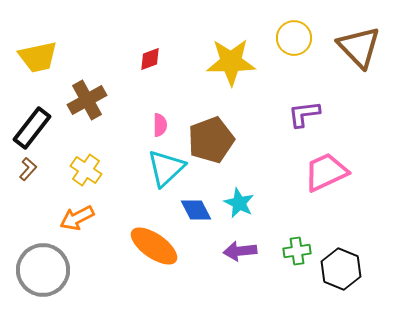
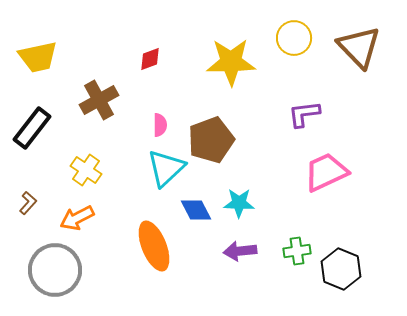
brown cross: moved 12 px right
brown L-shape: moved 34 px down
cyan star: rotated 24 degrees counterclockwise
orange ellipse: rotated 33 degrees clockwise
gray circle: moved 12 px right
